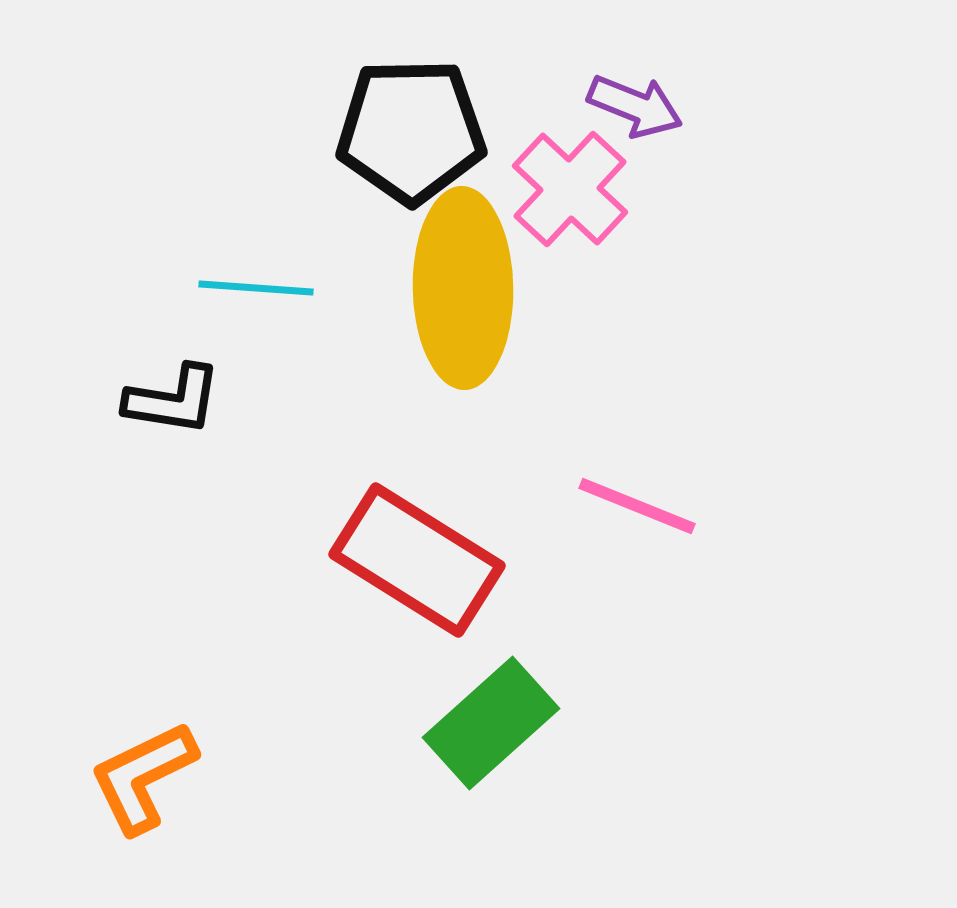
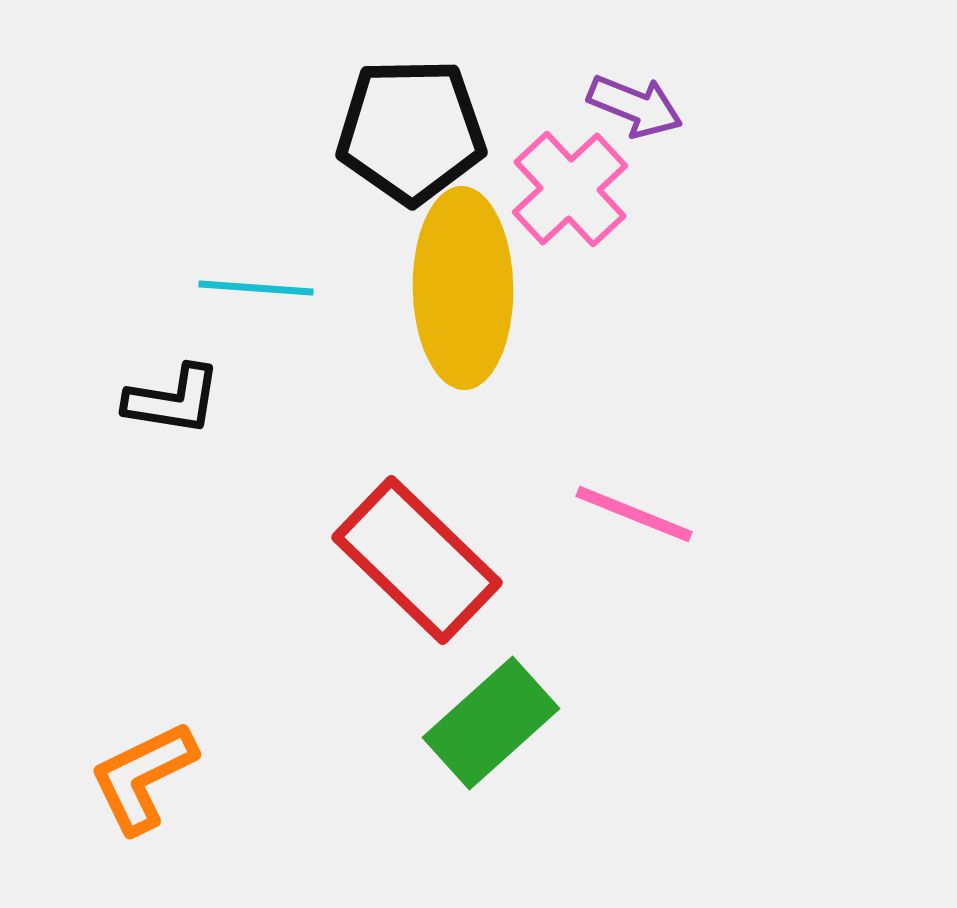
pink cross: rotated 4 degrees clockwise
pink line: moved 3 px left, 8 px down
red rectangle: rotated 12 degrees clockwise
